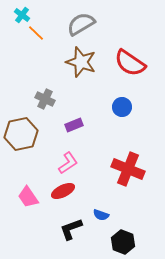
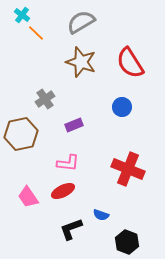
gray semicircle: moved 2 px up
red semicircle: rotated 24 degrees clockwise
gray cross: rotated 30 degrees clockwise
pink L-shape: rotated 40 degrees clockwise
black hexagon: moved 4 px right
